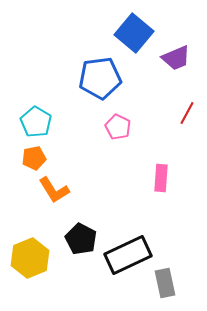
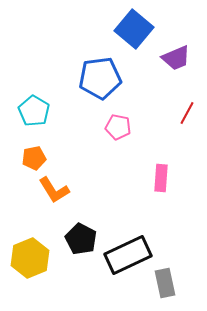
blue square: moved 4 px up
cyan pentagon: moved 2 px left, 11 px up
pink pentagon: rotated 15 degrees counterclockwise
